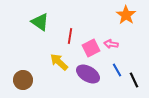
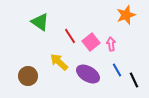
orange star: rotated 18 degrees clockwise
red line: rotated 42 degrees counterclockwise
pink arrow: rotated 72 degrees clockwise
pink square: moved 6 px up; rotated 12 degrees counterclockwise
brown circle: moved 5 px right, 4 px up
